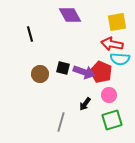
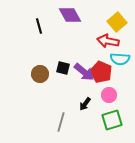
yellow square: rotated 30 degrees counterclockwise
black line: moved 9 px right, 8 px up
red arrow: moved 4 px left, 3 px up
purple arrow: rotated 20 degrees clockwise
